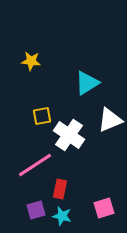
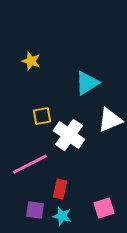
yellow star: rotated 12 degrees clockwise
pink line: moved 5 px left, 1 px up; rotated 6 degrees clockwise
purple square: moved 1 px left; rotated 24 degrees clockwise
